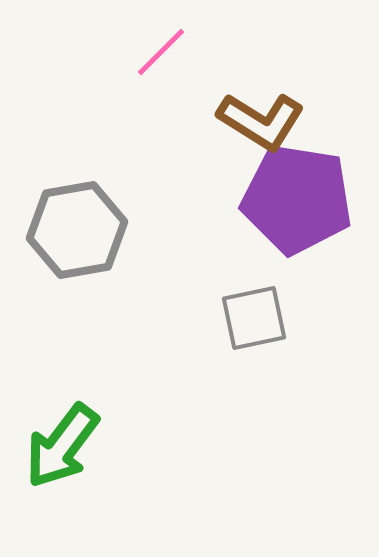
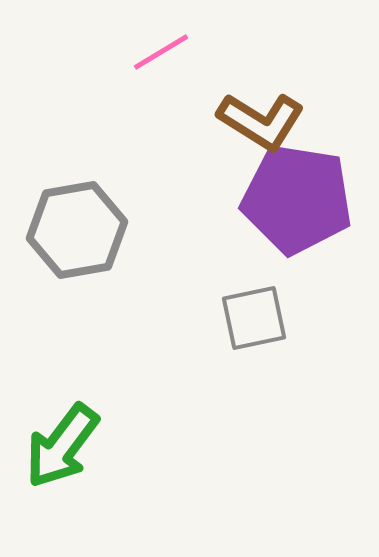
pink line: rotated 14 degrees clockwise
